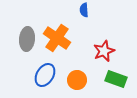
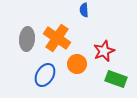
orange circle: moved 16 px up
